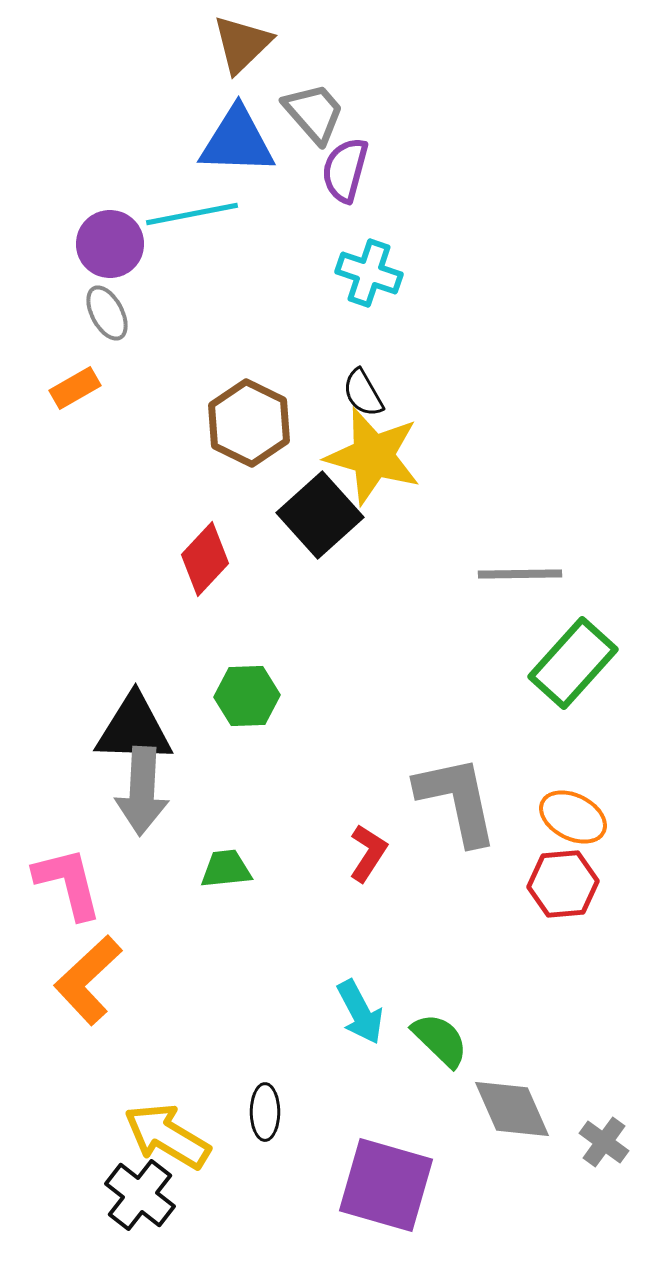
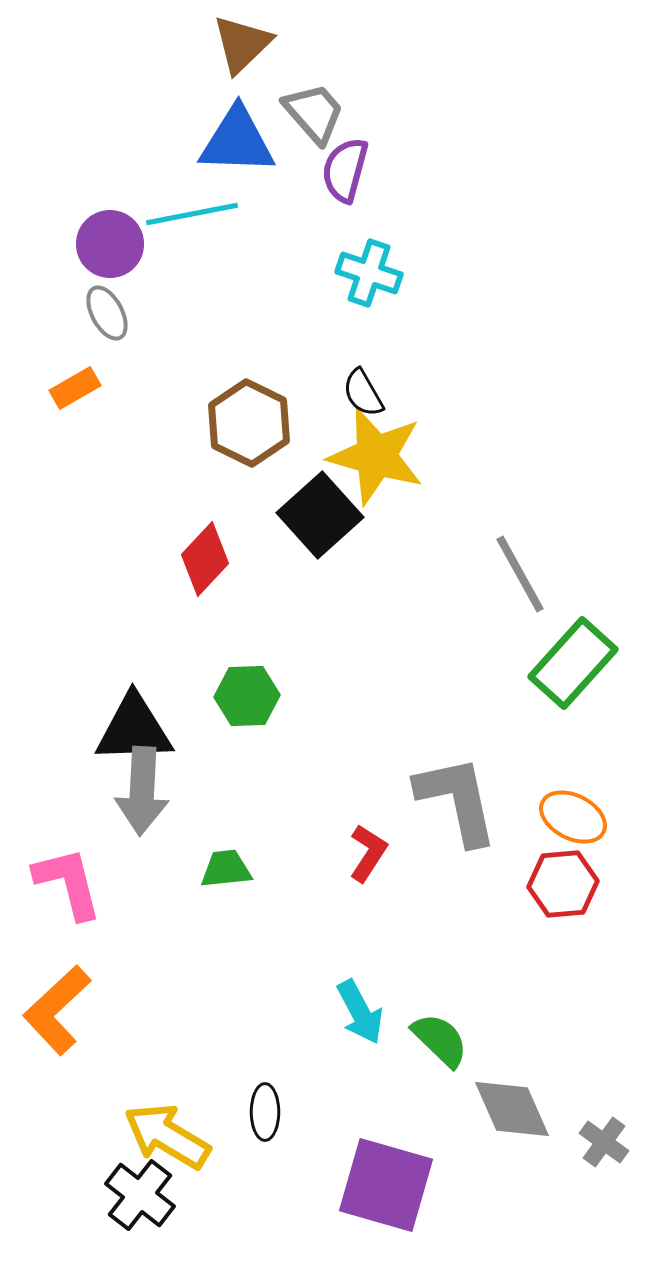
yellow star: moved 3 px right
gray line: rotated 62 degrees clockwise
black triangle: rotated 4 degrees counterclockwise
orange L-shape: moved 31 px left, 30 px down
